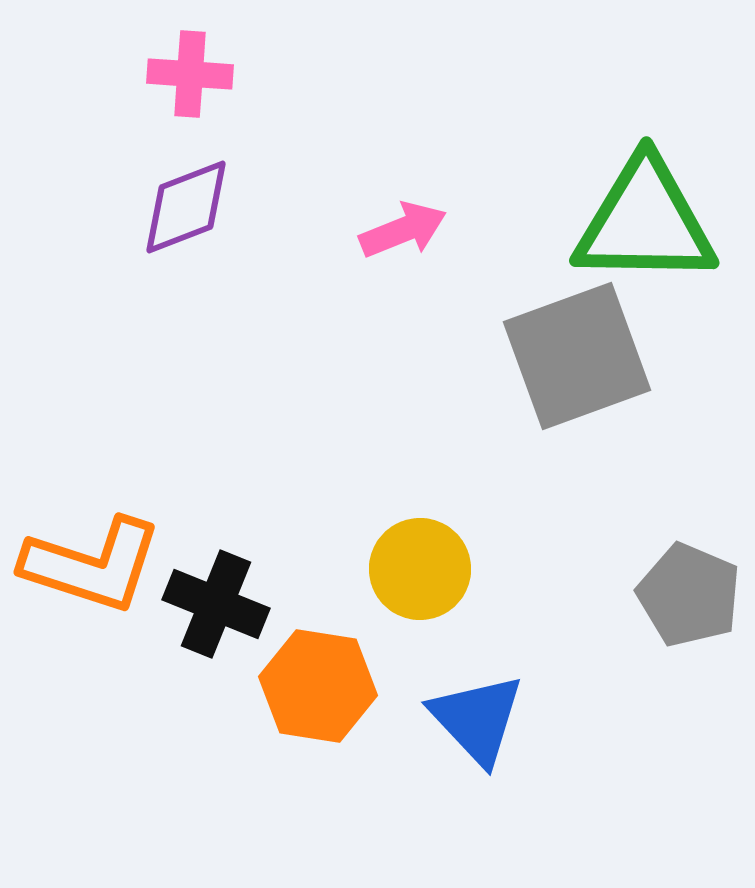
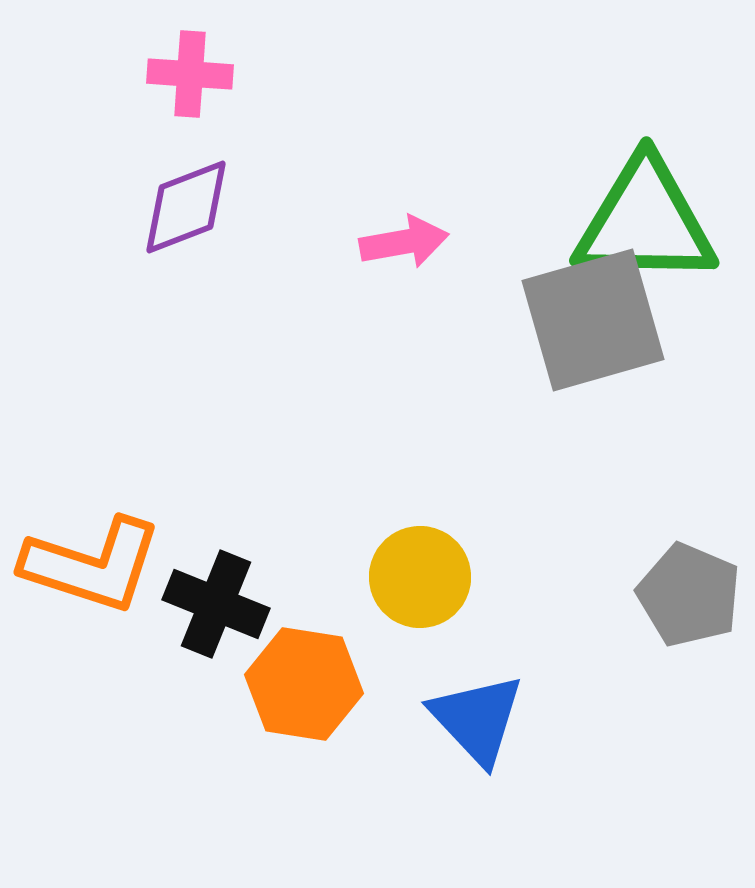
pink arrow: moved 1 px right, 12 px down; rotated 12 degrees clockwise
gray square: moved 16 px right, 36 px up; rotated 4 degrees clockwise
yellow circle: moved 8 px down
orange hexagon: moved 14 px left, 2 px up
